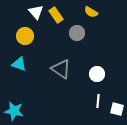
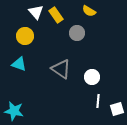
yellow semicircle: moved 2 px left, 1 px up
white circle: moved 5 px left, 3 px down
white square: rotated 32 degrees counterclockwise
